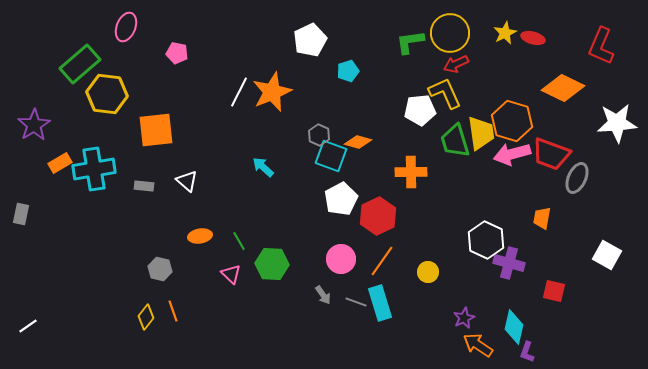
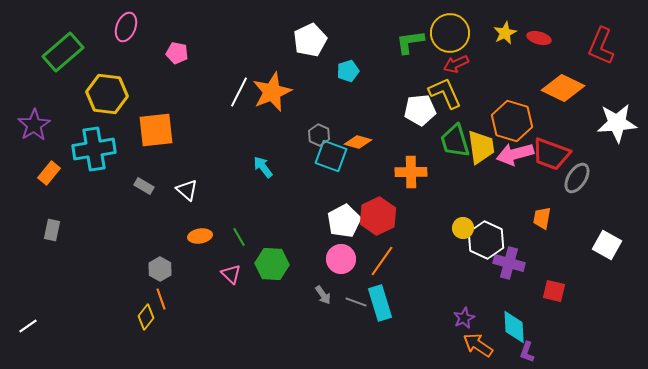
red ellipse at (533, 38): moved 6 px right
green rectangle at (80, 64): moved 17 px left, 12 px up
yellow trapezoid at (481, 133): moved 14 px down
pink arrow at (512, 154): moved 3 px right
orange rectangle at (60, 163): moved 11 px left, 10 px down; rotated 20 degrees counterclockwise
cyan arrow at (263, 167): rotated 10 degrees clockwise
cyan cross at (94, 169): moved 20 px up
gray ellipse at (577, 178): rotated 8 degrees clockwise
white triangle at (187, 181): moved 9 px down
gray rectangle at (144, 186): rotated 24 degrees clockwise
white pentagon at (341, 199): moved 3 px right, 22 px down
gray rectangle at (21, 214): moved 31 px right, 16 px down
green line at (239, 241): moved 4 px up
white square at (607, 255): moved 10 px up
gray hexagon at (160, 269): rotated 15 degrees clockwise
yellow circle at (428, 272): moved 35 px right, 44 px up
orange line at (173, 311): moved 12 px left, 12 px up
cyan diamond at (514, 327): rotated 16 degrees counterclockwise
